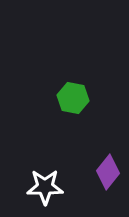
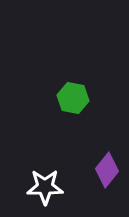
purple diamond: moved 1 px left, 2 px up
